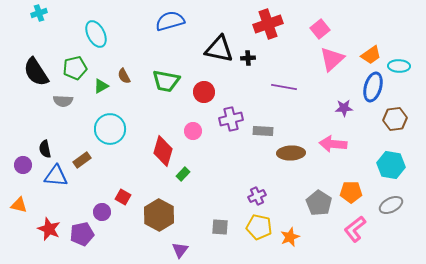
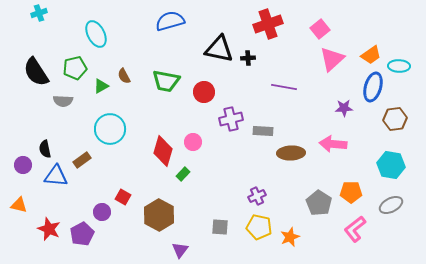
pink circle at (193, 131): moved 11 px down
purple pentagon at (82, 234): rotated 15 degrees counterclockwise
